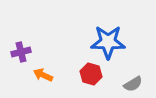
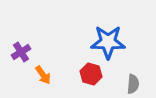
purple cross: rotated 18 degrees counterclockwise
orange arrow: rotated 150 degrees counterclockwise
gray semicircle: rotated 54 degrees counterclockwise
